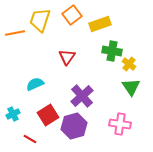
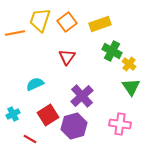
orange square: moved 5 px left, 7 px down
green cross: rotated 18 degrees clockwise
